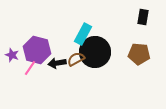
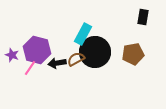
brown pentagon: moved 6 px left; rotated 15 degrees counterclockwise
